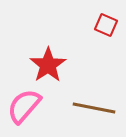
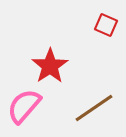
red star: moved 2 px right, 1 px down
brown line: rotated 45 degrees counterclockwise
